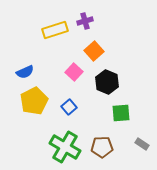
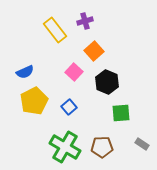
yellow rectangle: rotated 70 degrees clockwise
